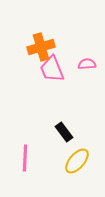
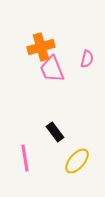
pink semicircle: moved 5 px up; rotated 108 degrees clockwise
black rectangle: moved 9 px left
pink line: rotated 12 degrees counterclockwise
